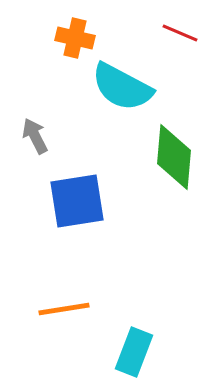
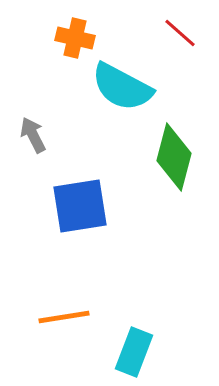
red line: rotated 18 degrees clockwise
gray arrow: moved 2 px left, 1 px up
green diamond: rotated 10 degrees clockwise
blue square: moved 3 px right, 5 px down
orange line: moved 8 px down
